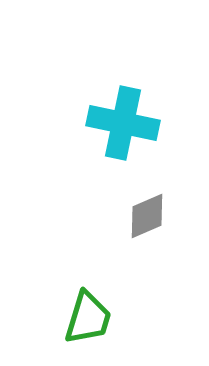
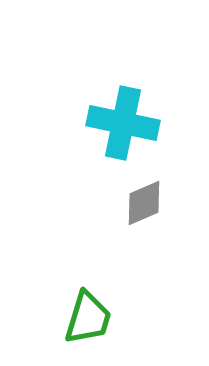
gray diamond: moved 3 px left, 13 px up
